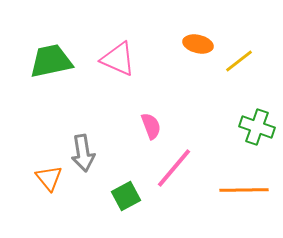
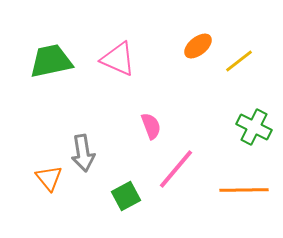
orange ellipse: moved 2 px down; rotated 52 degrees counterclockwise
green cross: moved 3 px left; rotated 8 degrees clockwise
pink line: moved 2 px right, 1 px down
